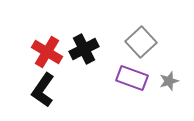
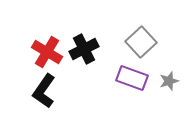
black L-shape: moved 1 px right, 1 px down
